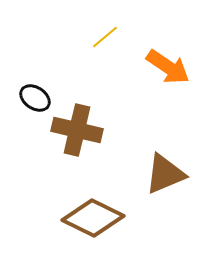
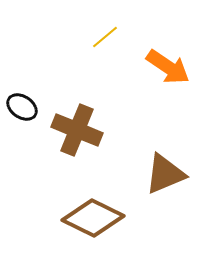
black ellipse: moved 13 px left, 9 px down
brown cross: rotated 9 degrees clockwise
